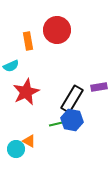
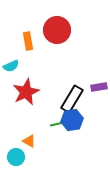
blue hexagon: rotated 20 degrees counterclockwise
green line: moved 1 px right
cyan circle: moved 8 px down
